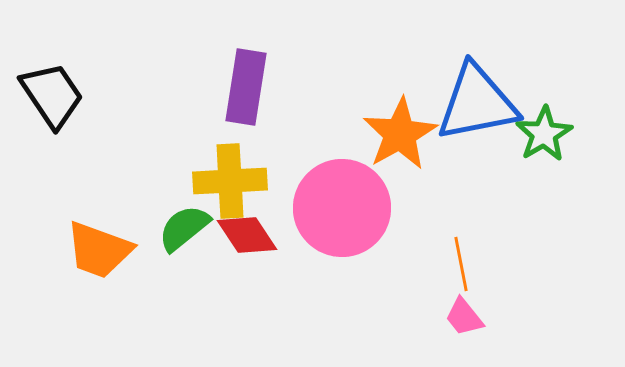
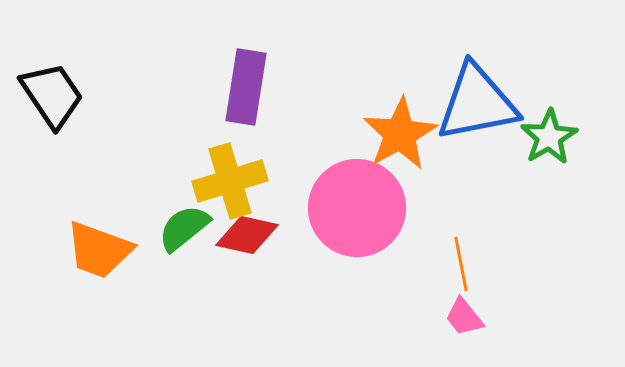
green star: moved 5 px right, 3 px down
yellow cross: rotated 14 degrees counterclockwise
pink circle: moved 15 px right
red diamond: rotated 44 degrees counterclockwise
